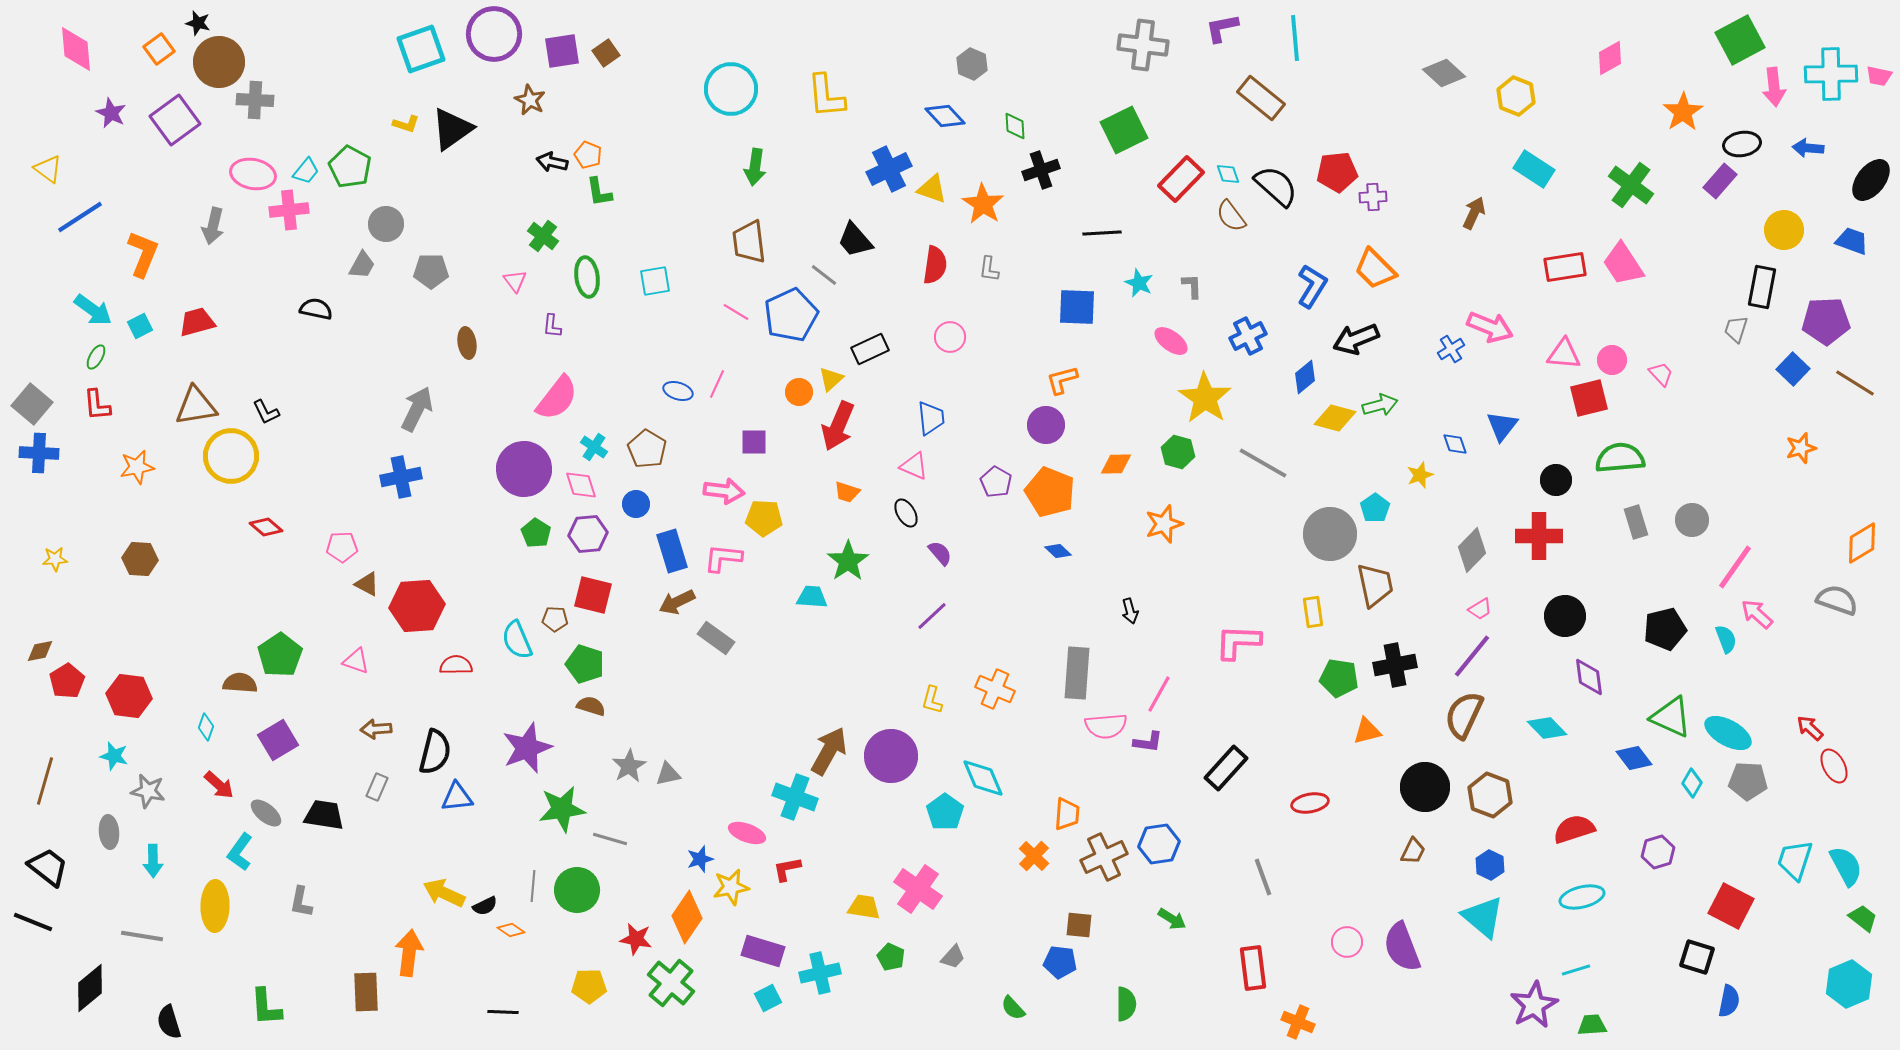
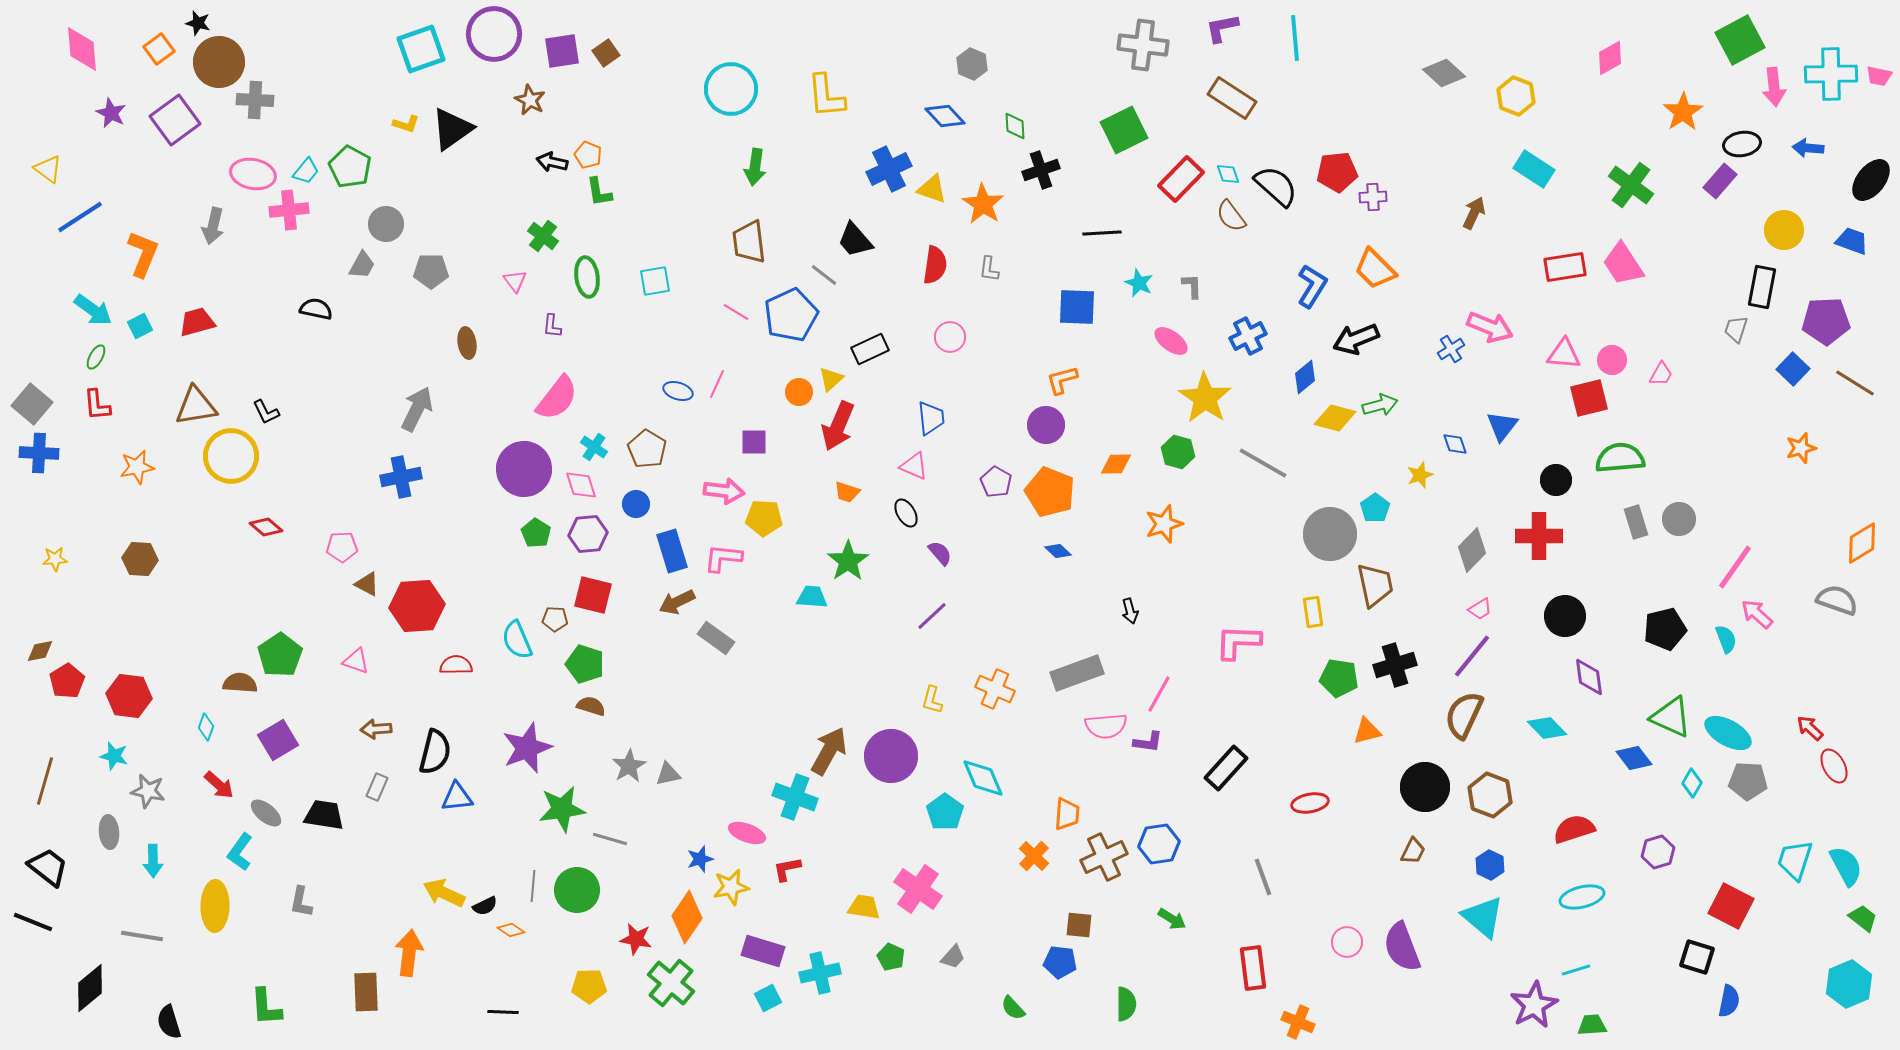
pink diamond at (76, 49): moved 6 px right
brown rectangle at (1261, 98): moved 29 px left; rotated 6 degrees counterclockwise
pink trapezoid at (1661, 374): rotated 72 degrees clockwise
gray circle at (1692, 520): moved 13 px left, 1 px up
black cross at (1395, 665): rotated 6 degrees counterclockwise
gray rectangle at (1077, 673): rotated 66 degrees clockwise
